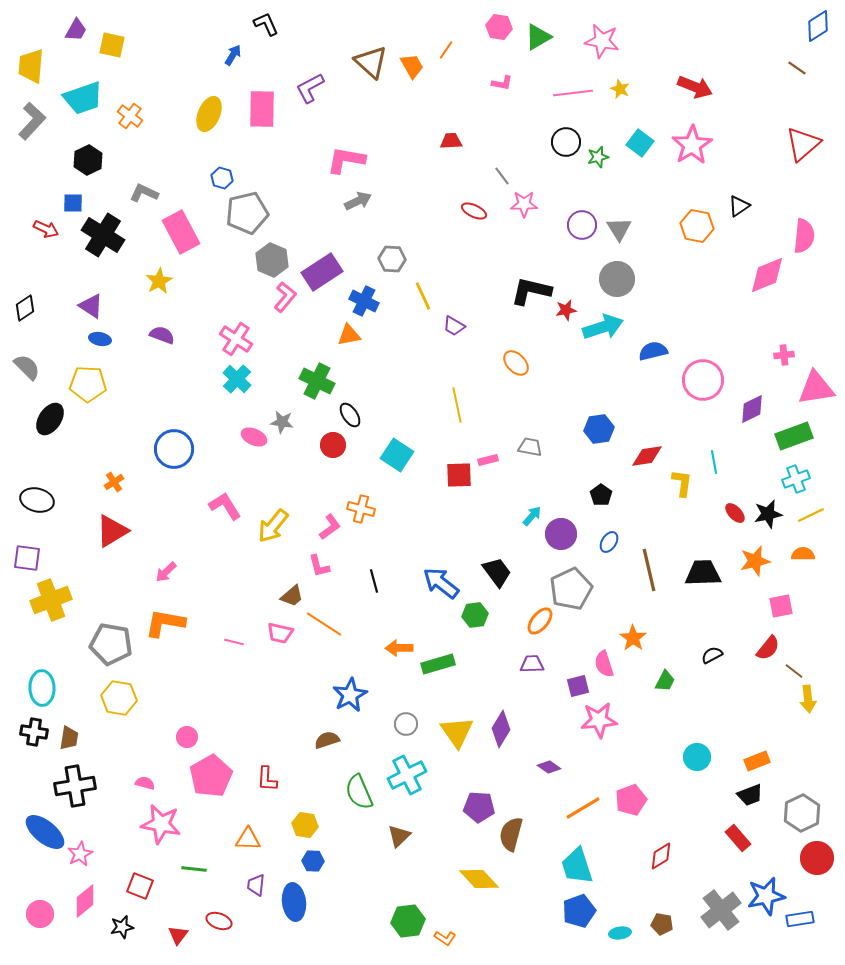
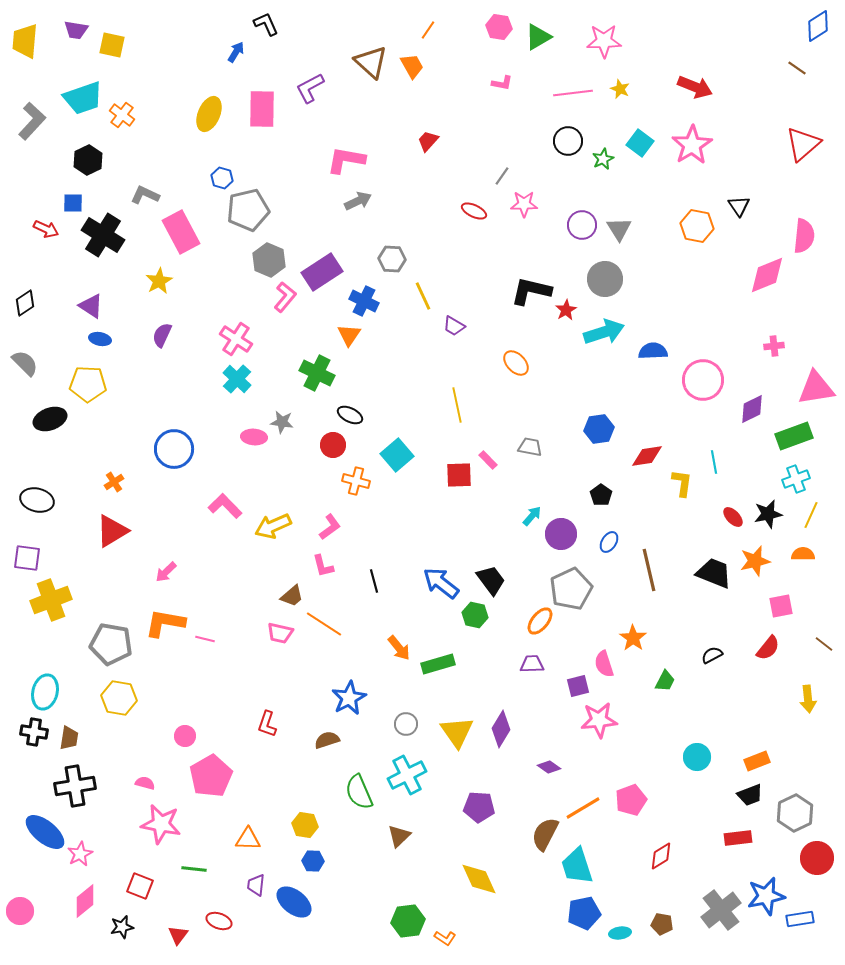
purple trapezoid at (76, 30): rotated 70 degrees clockwise
pink star at (602, 41): moved 2 px right; rotated 12 degrees counterclockwise
orange line at (446, 50): moved 18 px left, 20 px up
blue arrow at (233, 55): moved 3 px right, 3 px up
yellow trapezoid at (31, 66): moved 6 px left, 25 px up
orange cross at (130, 116): moved 8 px left, 1 px up
red trapezoid at (451, 141): moved 23 px left; rotated 45 degrees counterclockwise
black circle at (566, 142): moved 2 px right, 1 px up
green star at (598, 157): moved 5 px right, 2 px down; rotated 10 degrees counterclockwise
gray line at (502, 176): rotated 72 degrees clockwise
gray L-shape at (144, 193): moved 1 px right, 2 px down
black triangle at (739, 206): rotated 30 degrees counterclockwise
gray pentagon at (247, 213): moved 1 px right, 3 px up
gray hexagon at (272, 260): moved 3 px left
gray circle at (617, 279): moved 12 px left
black diamond at (25, 308): moved 5 px up
red star at (566, 310): rotated 20 degrees counterclockwise
cyan arrow at (603, 327): moved 1 px right, 5 px down
purple semicircle at (162, 335): rotated 85 degrees counterclockwise
orange triangle at (349, 335): rotated 45 degrees counterclockwise
blue semicircle at (653, 351): rotated 12 degrees clockwise
pink cross at (784, 355): moved 10 px left, 9 px up
gray semicircle at (27, 367): moved 2 px left, 4 px up
green cross at (317, 381): moved 8 px up
black ellipse at (350, 415): rotated 30 degrees counterclockwise
black ellipse at (50, 419): rotated 36 degrees clockwise
pink ellipse at (254, 437): rotated 20 degrees counterclockwise
cyan square at (397, 455): rotated 16 degrees clockwise
pink rectangle at (488, 460): rotated 60 degrees clockwise
pink L-shape at (225, 506): rotated 12 degrees counterclockwise
orange cross at (361, 509): moved 5 px left, 28 px up
red ellipse at (735, 513): moved 2 px left, 4 px down
yellow line at (811, 515): rotated 40 degrees counterclockwise
yellow arrow at (273, 526): rotated 27 degrees clockwise
pink L-shape at (319, 566): moved 4 px right
black trapezoid at (497, 572): moved 6 px left, 8 px down
black trapezoid at (703, 573): moved 11 px right; rotated 24 degrees clockwise
green hexagon at (475, 615): rotated 20 degrees clockwise
pink line at (234, 642): moved 29 px left, 3 px up
orange arrow at (399, 648): rotated 128 degrees counterclockwise
brown line at (794, 671): moved 30 px right, 27 px up
cyan ellipse at (42, 688): moved 3 px right, 4 px down; rotated 16 degrees clockwise
blue star at (350, 695): moved 1 px left, 3 px down
pink circle at (187, 737): moved 2 px left, 1 px up
red L-shape at (267, 779): moved 55 px up; rotated 16 degrees clockwise
gray hexagon at (802, 813): moved 7 px left
brown semicircle at (511, 834): moved 34 px right; rotated 12 degrees clockwise
red rectangle at (738, 838): rotated 56 degrees counterclockwise
yellow diamond at (479, 879): rotated 18 degrees clockwise
blue ellipse at (294, 902): rotated 45 degrees counterclockwise
blue pentagon at (579, 911): moved 5 px right, 2 px down; rotated 8 degrees clockwise
pink circle at (40, 914): moved 20 px left, 3 px up
